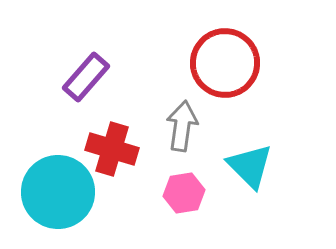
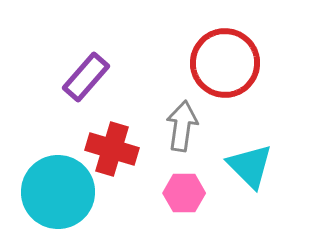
pink hexagon: rotated 9 degrees clockwise
